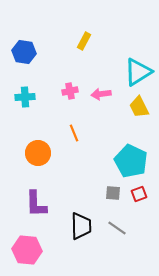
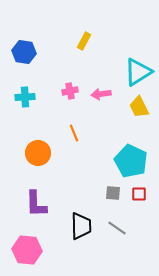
red square: rotated 21 degrees clockwise
